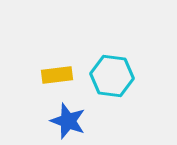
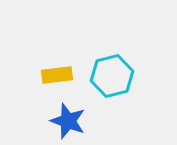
cyan hexagon: rotated 21 degrees counterclockwise
